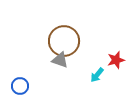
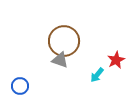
red star: rotated 12 degrees counterclockwise
